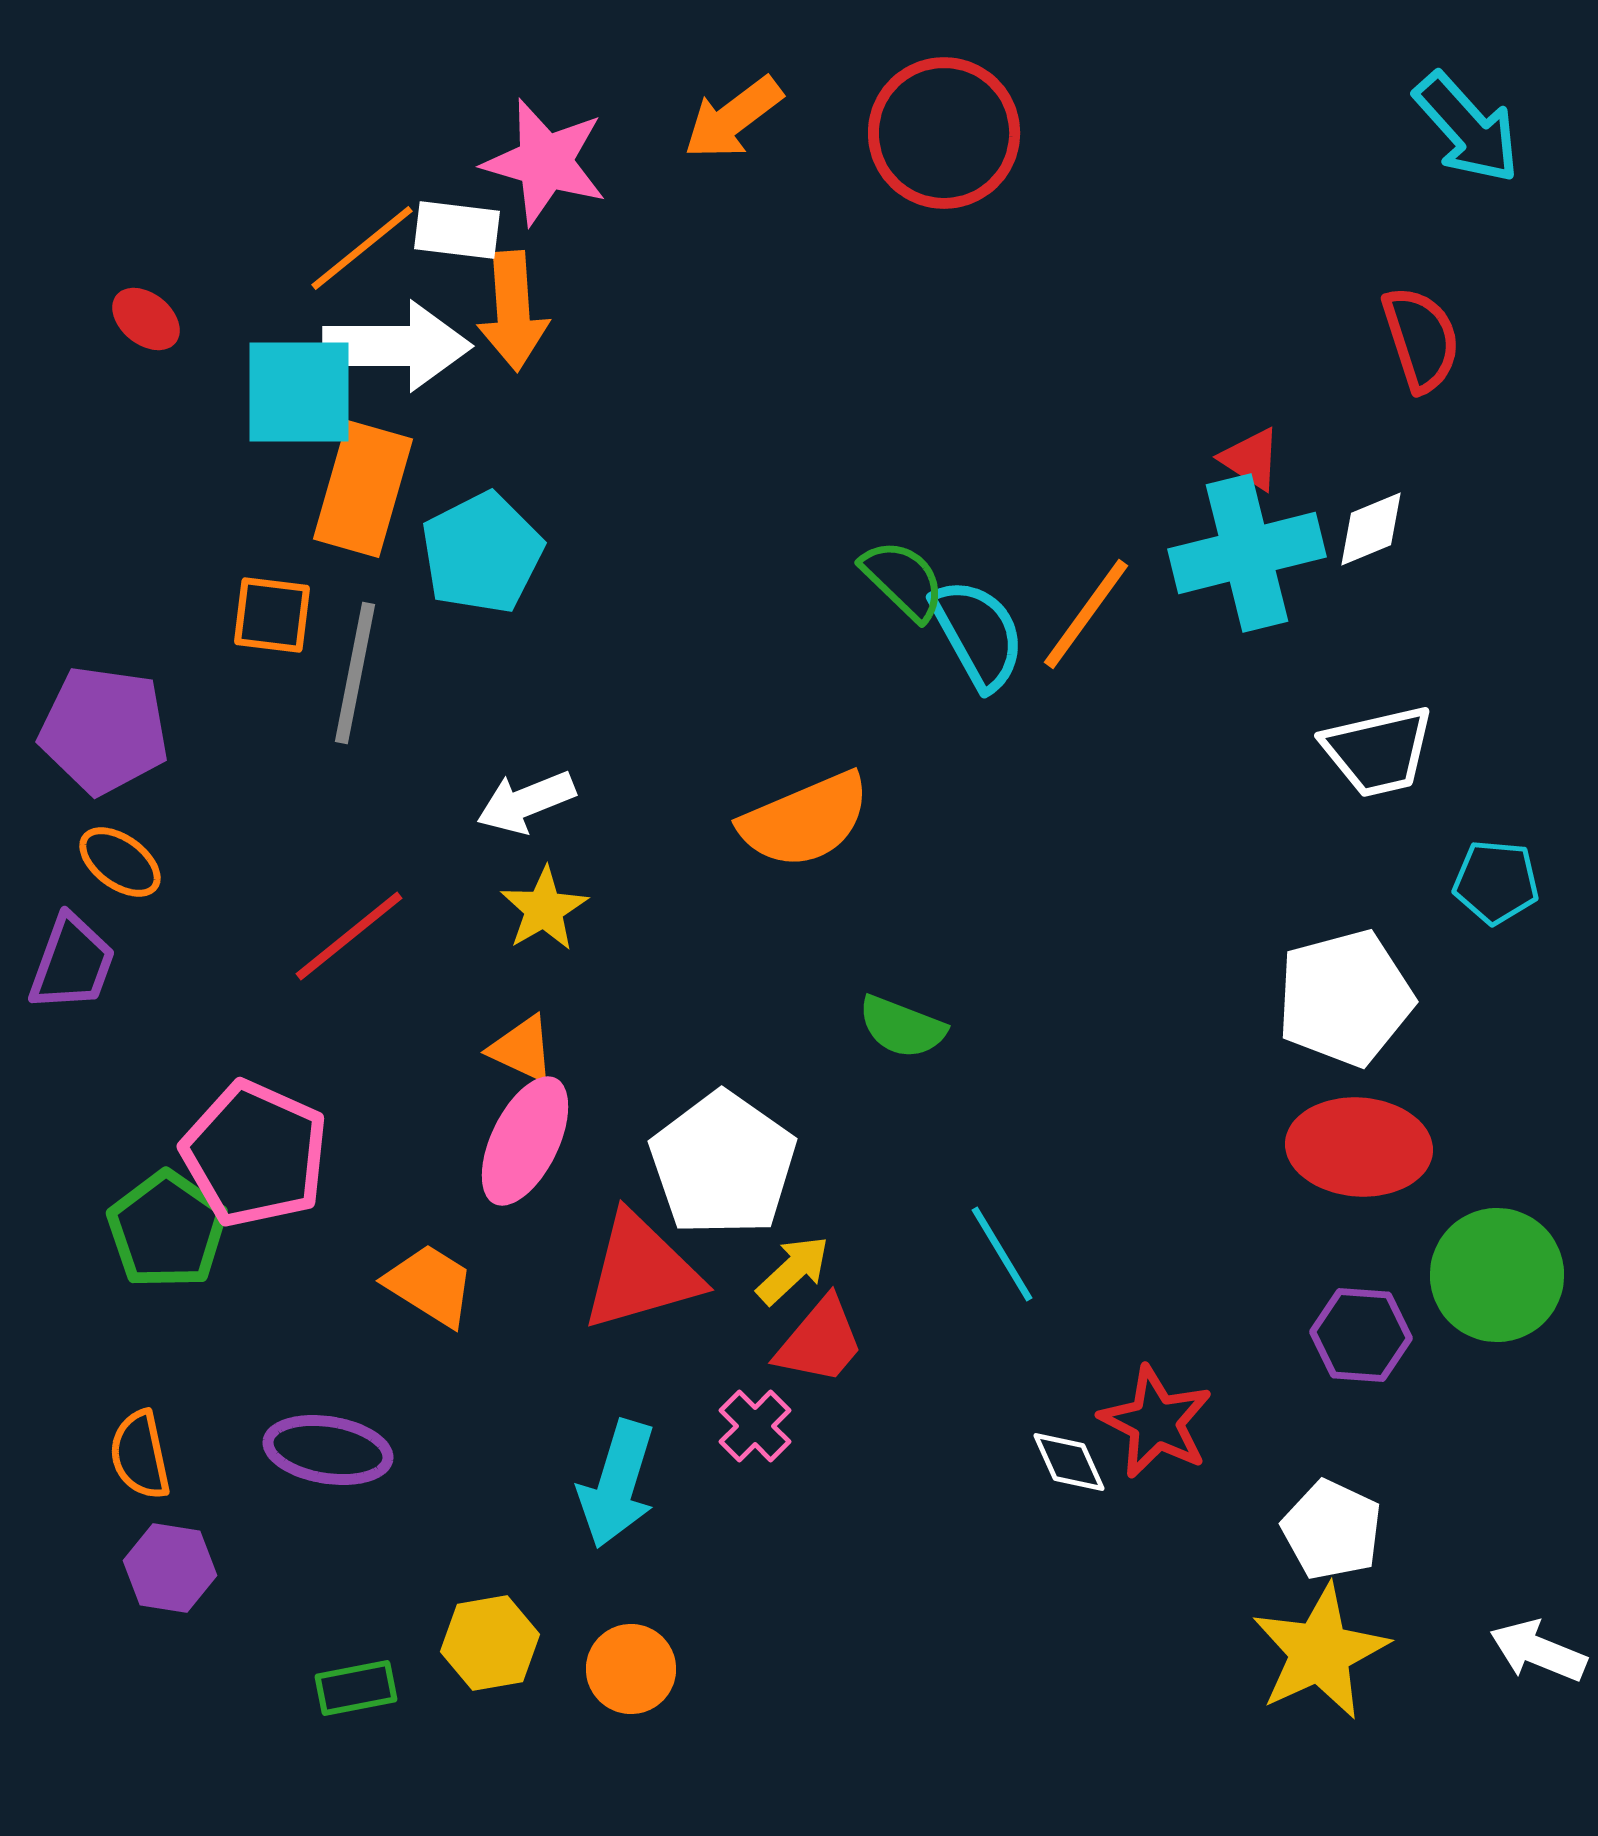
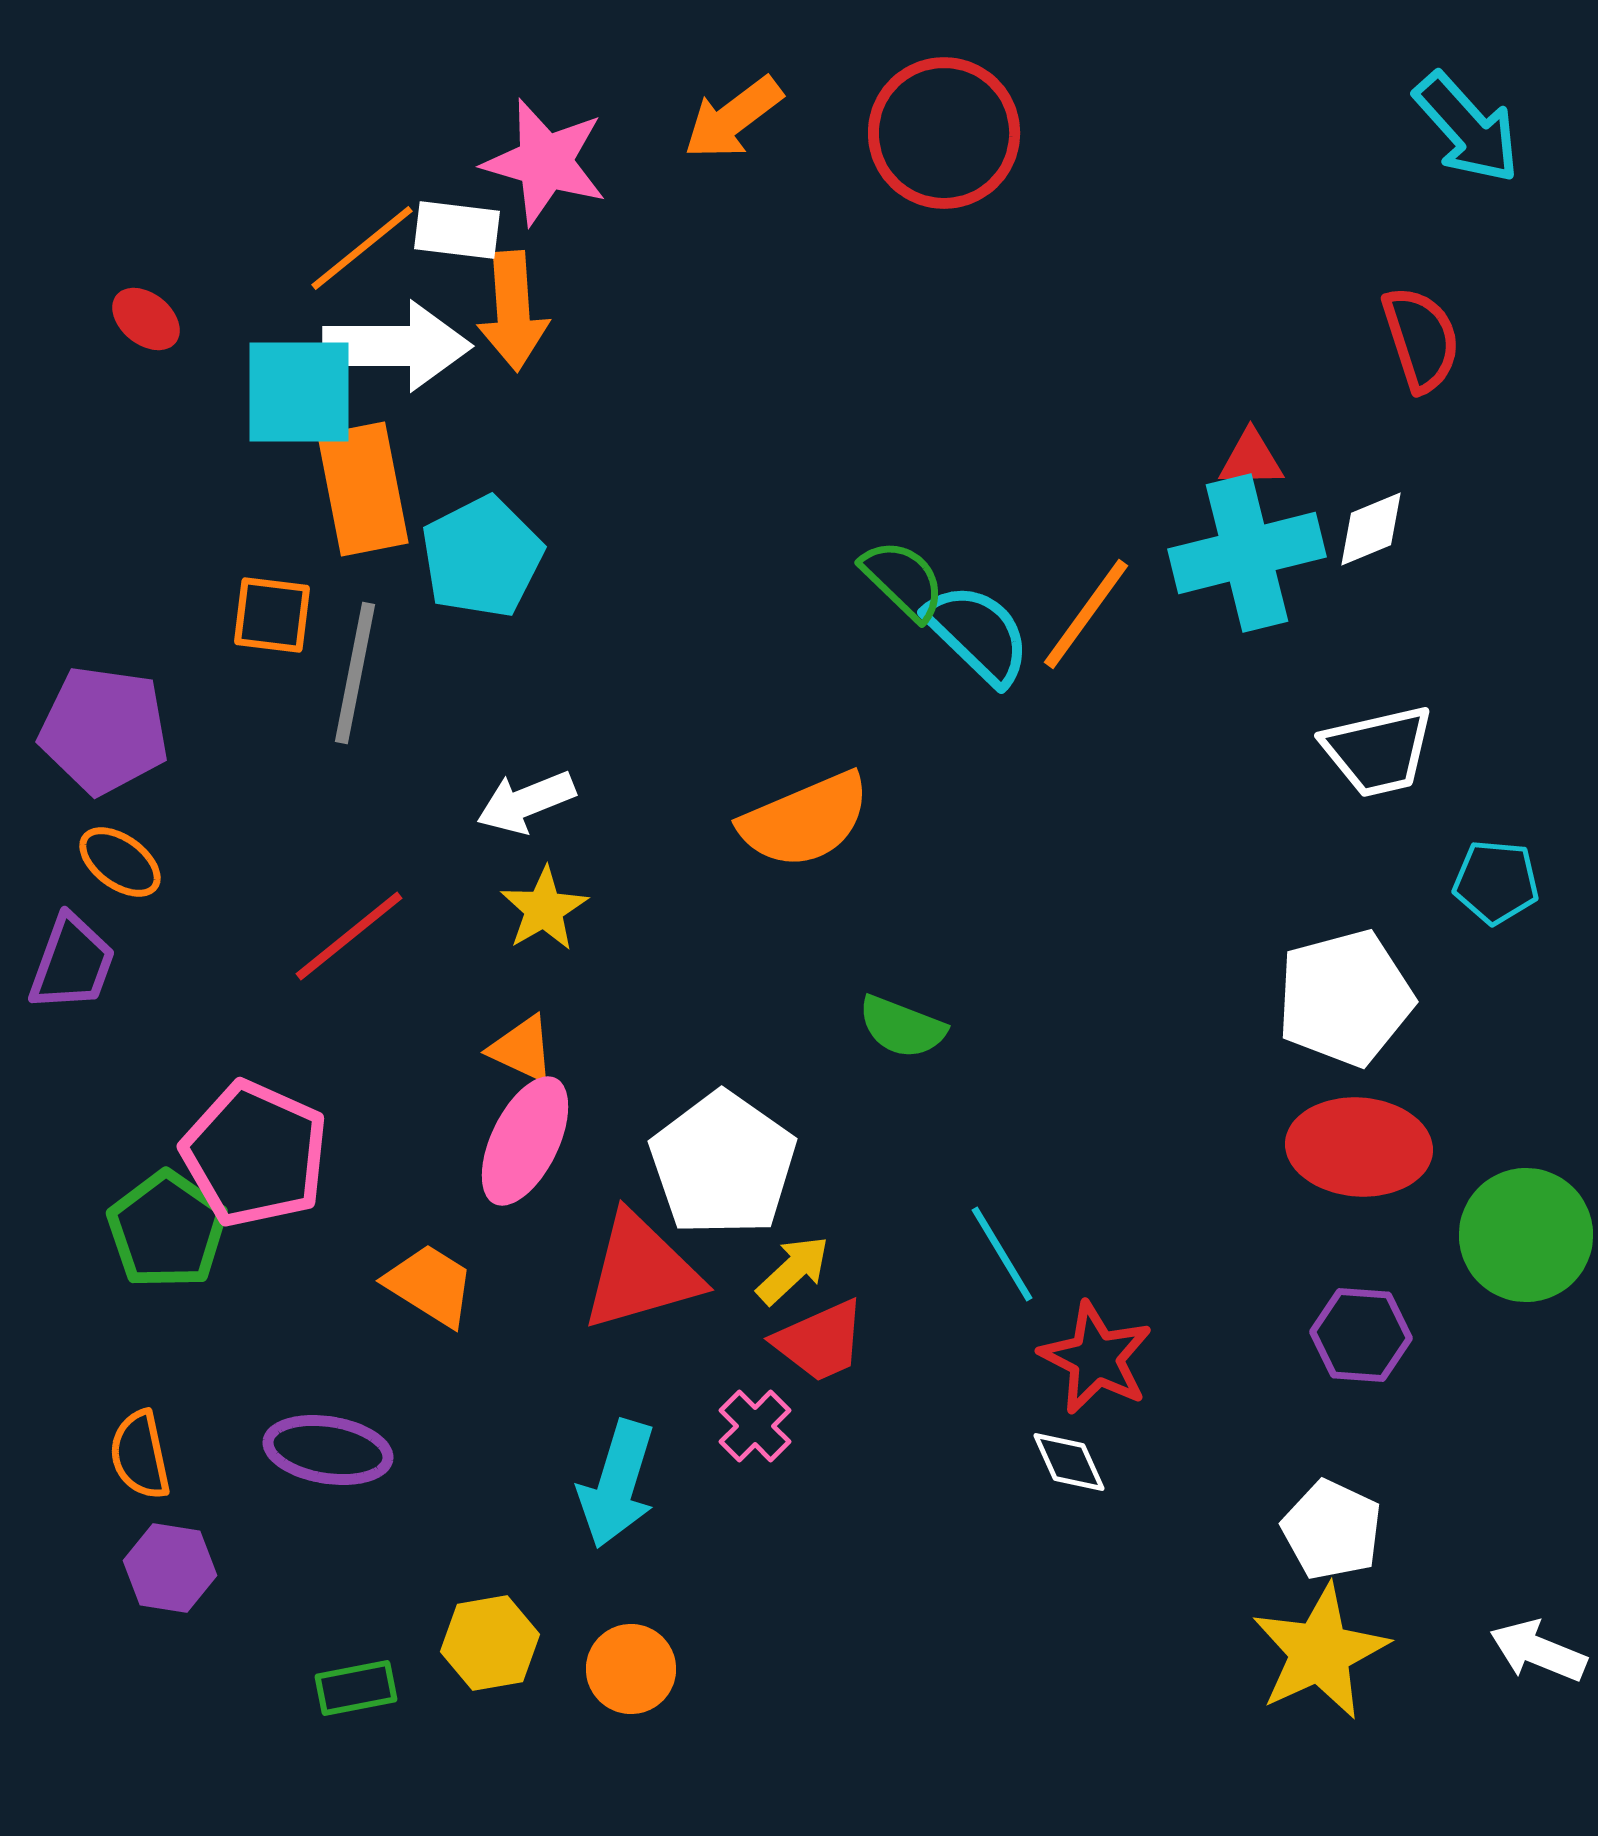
red triangle at (1251, 459): rotated 34 degrees counterclockwise
orange rectangle at (363, 489): rotated 27 degrees counterclockwise
cyan pentagon at (482, 553): moved 4 px down
cyan semicircle at (978, 634): rotated 17 degrees counterclockwise
green circle at (1497, 1275): moved 29 px right, 40 px up
red trapezoid at (820, 1341): rotated 26 degrees clockwise
red star at (1156, 1422): moved 60 px left, 64 px up
